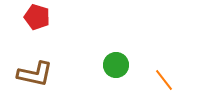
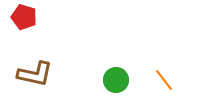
red pentagon: moved 13 px left
green circle: moved 15 px down
